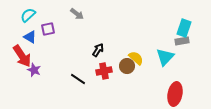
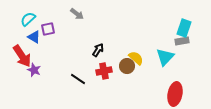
cyan semicircle: moved 4 px down
blue triangle: moved 4 px right
